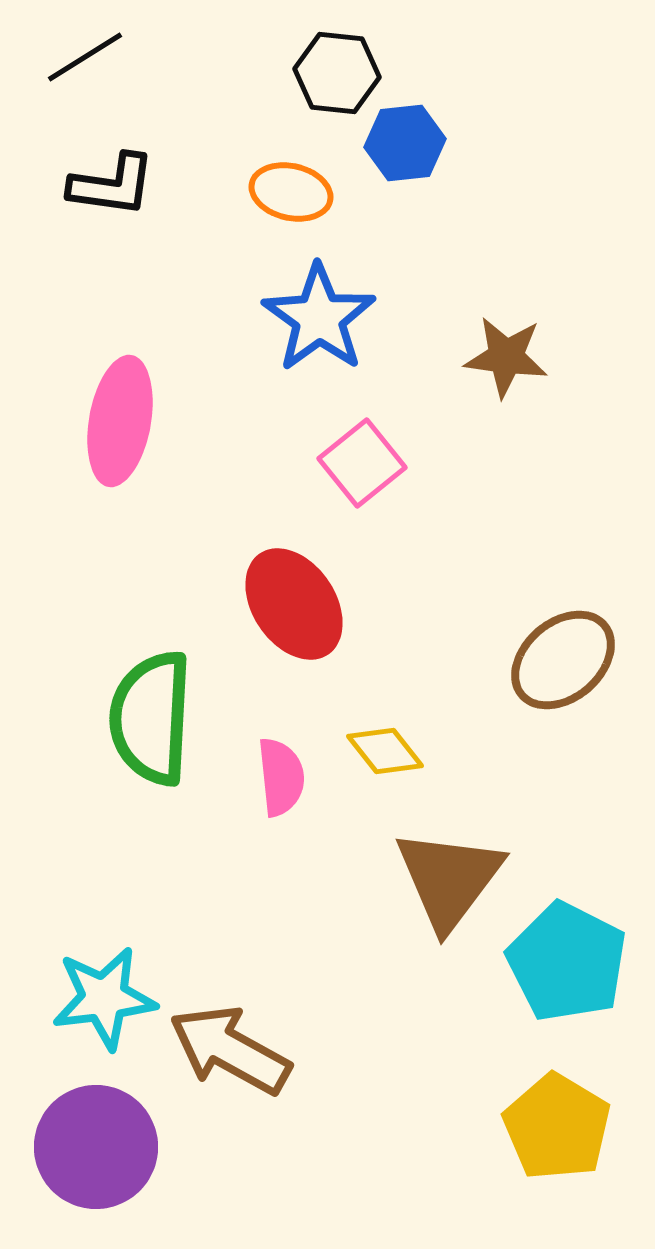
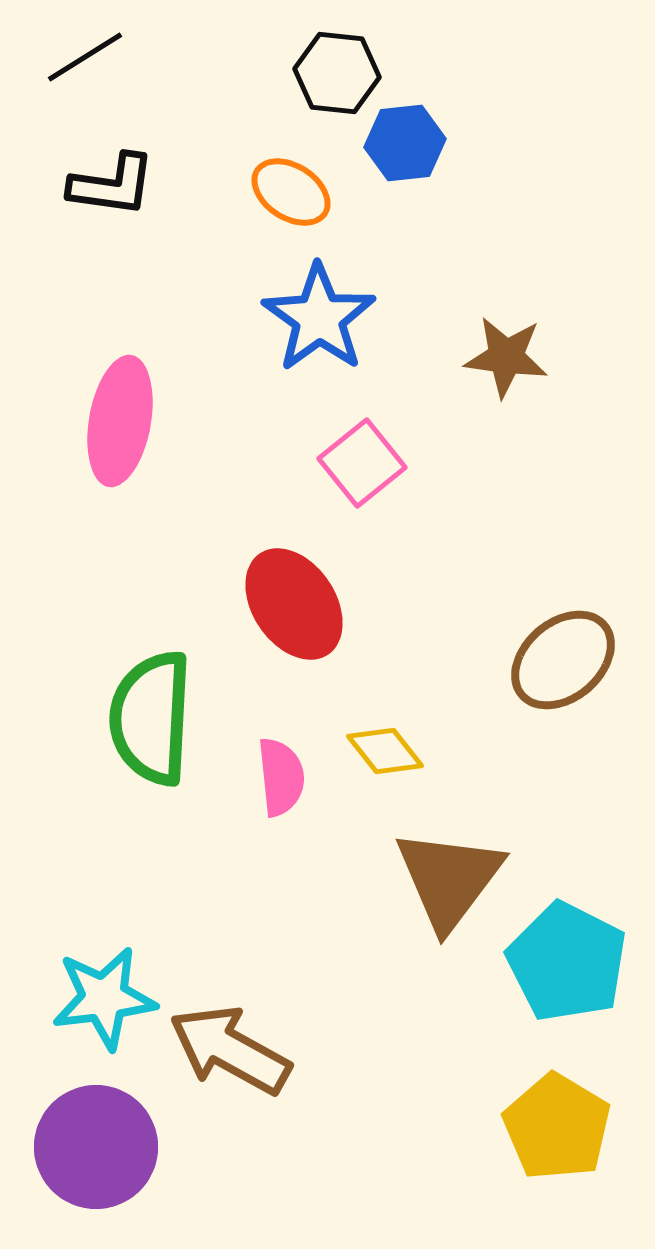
orange ellipse: rotated 20 degrees clockwise
